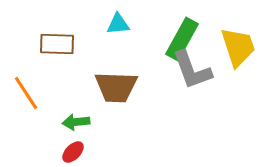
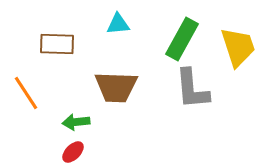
gray L-shape: moved 19 px down; rotated 15 degrees clockwise
